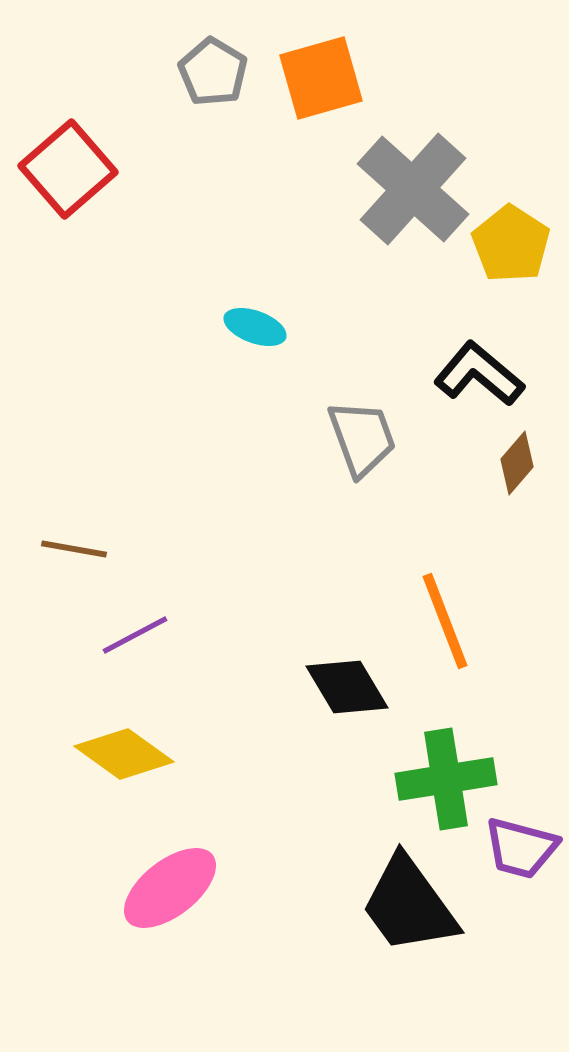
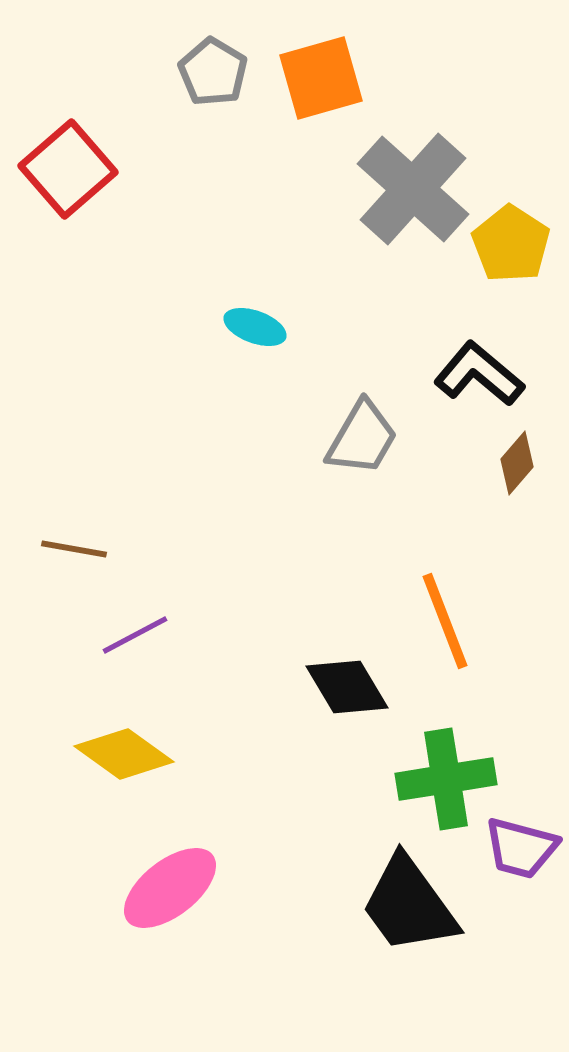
gray trapezoid: rotated 50 degrees clockwise
